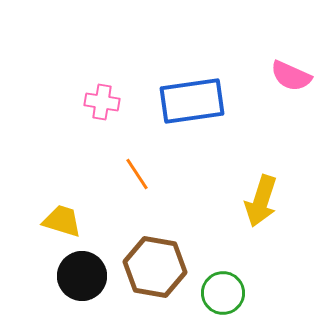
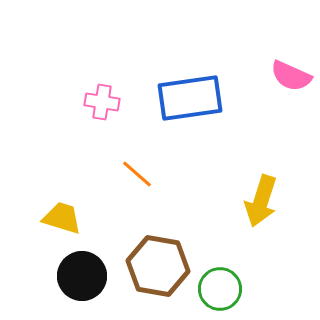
blue rectangle: moved 2 px left, 3 px up
orange line: rotated 16 degrees counterclockwise
yellow trapezoid: moved 3 px up
brown hexagon: moved 3 px right, 1 px up
green circle: moved 3 px left, 4 px up
